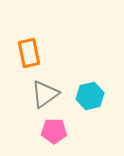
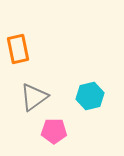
orange rectangle: moved 11 px left, 4 px up
gray triangle: moved 11 px left, 3 px down
